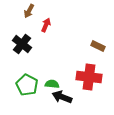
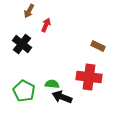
green pentagon: moved 3 px left, 6 px down
